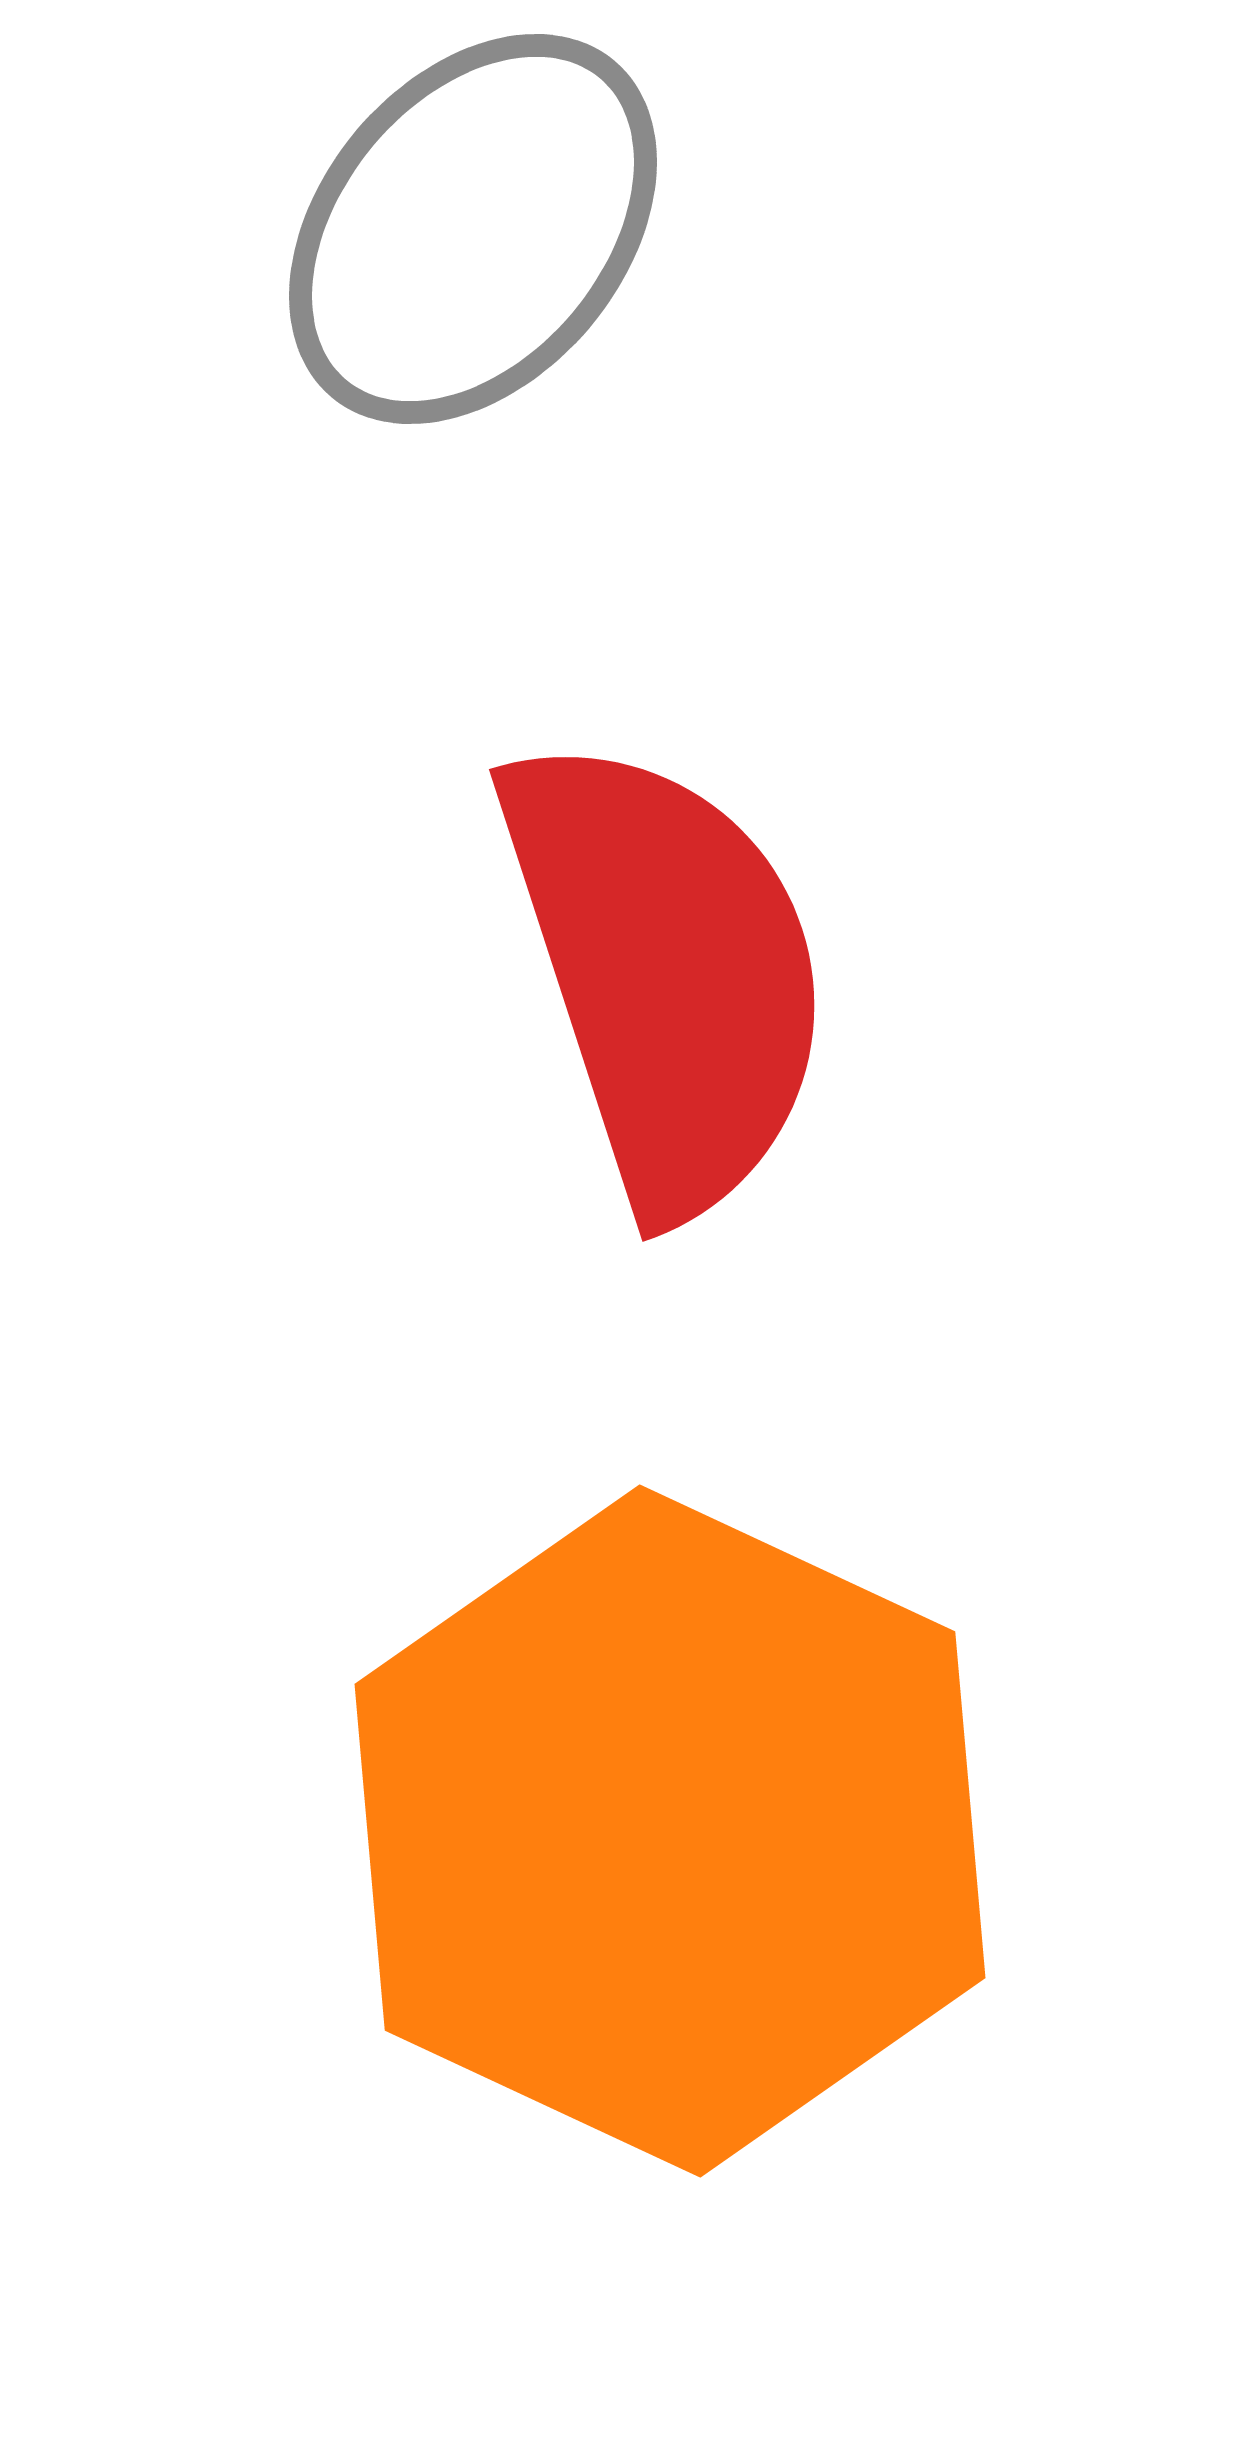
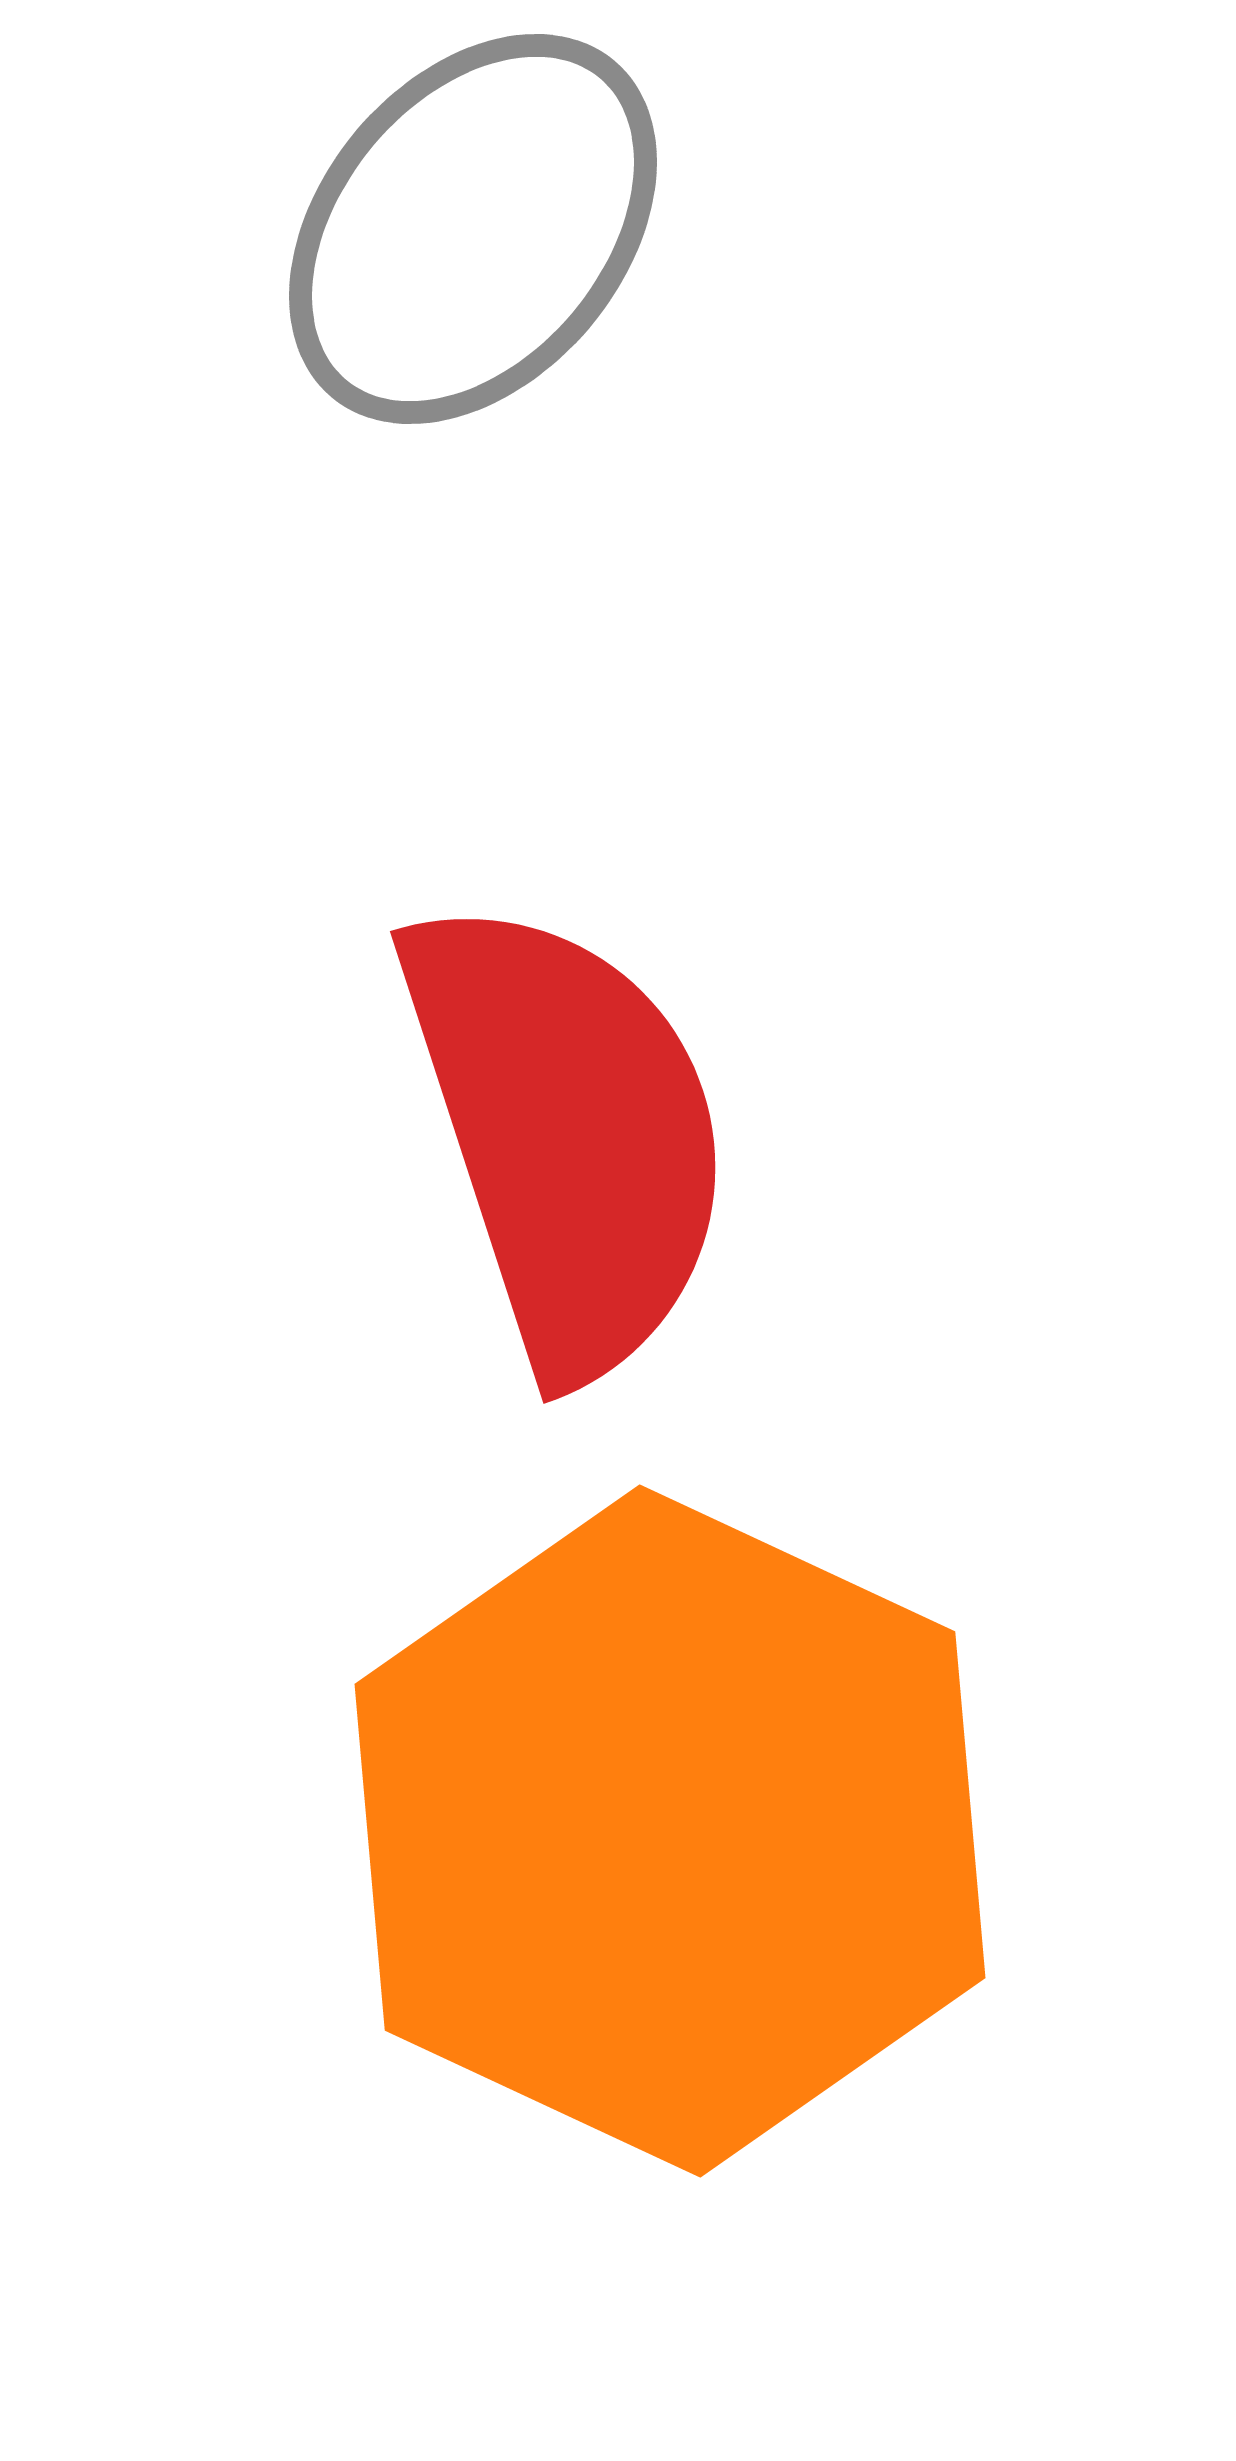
red semicircle: moved 99 px left, 162 px down
